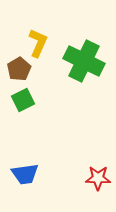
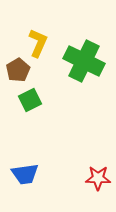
brown pentagon: moved 1 px left, 1 px down
green square: moved 7 px right
